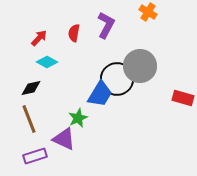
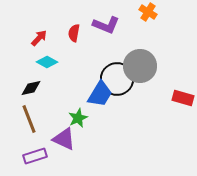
purple L-shape: rotated 84 degrees clockwise
